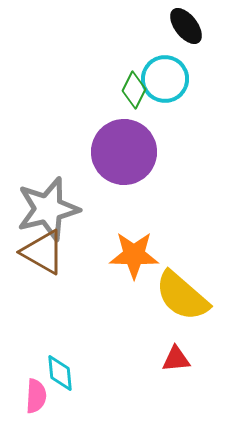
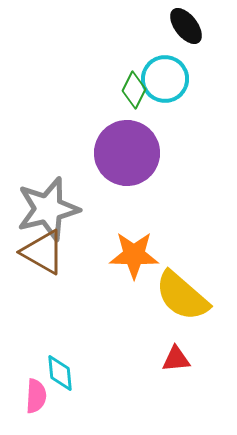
purple circle: moved 3 px right, 1 px down
